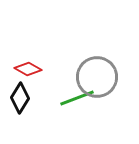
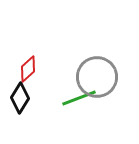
red diamond: rotated 72 degrees counterclockwise
green line: moved 2 px right
